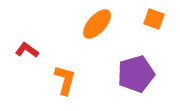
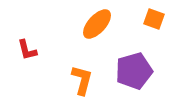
red L-shape: rotated 140 degrees counterclockwise
purple pentagon: moved 2 px left, 3 px up
orange L-shape: moved 17 px right
